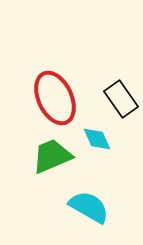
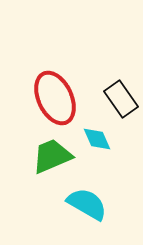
cyan semicircle: moved 2 px left, 3 px up
